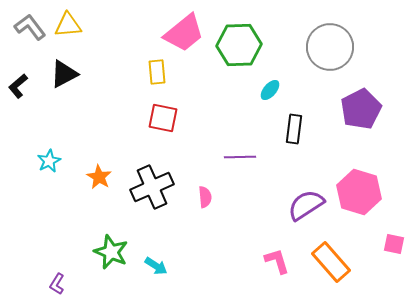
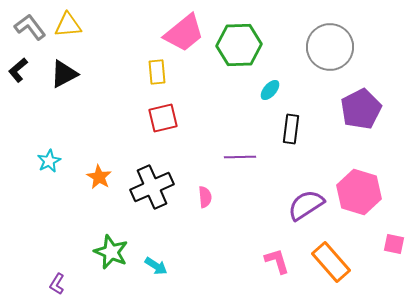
black L-shape: moved 16 px up
red square: rotated 24 degrees counterclockwise
black rectangle: moved 3 px left
